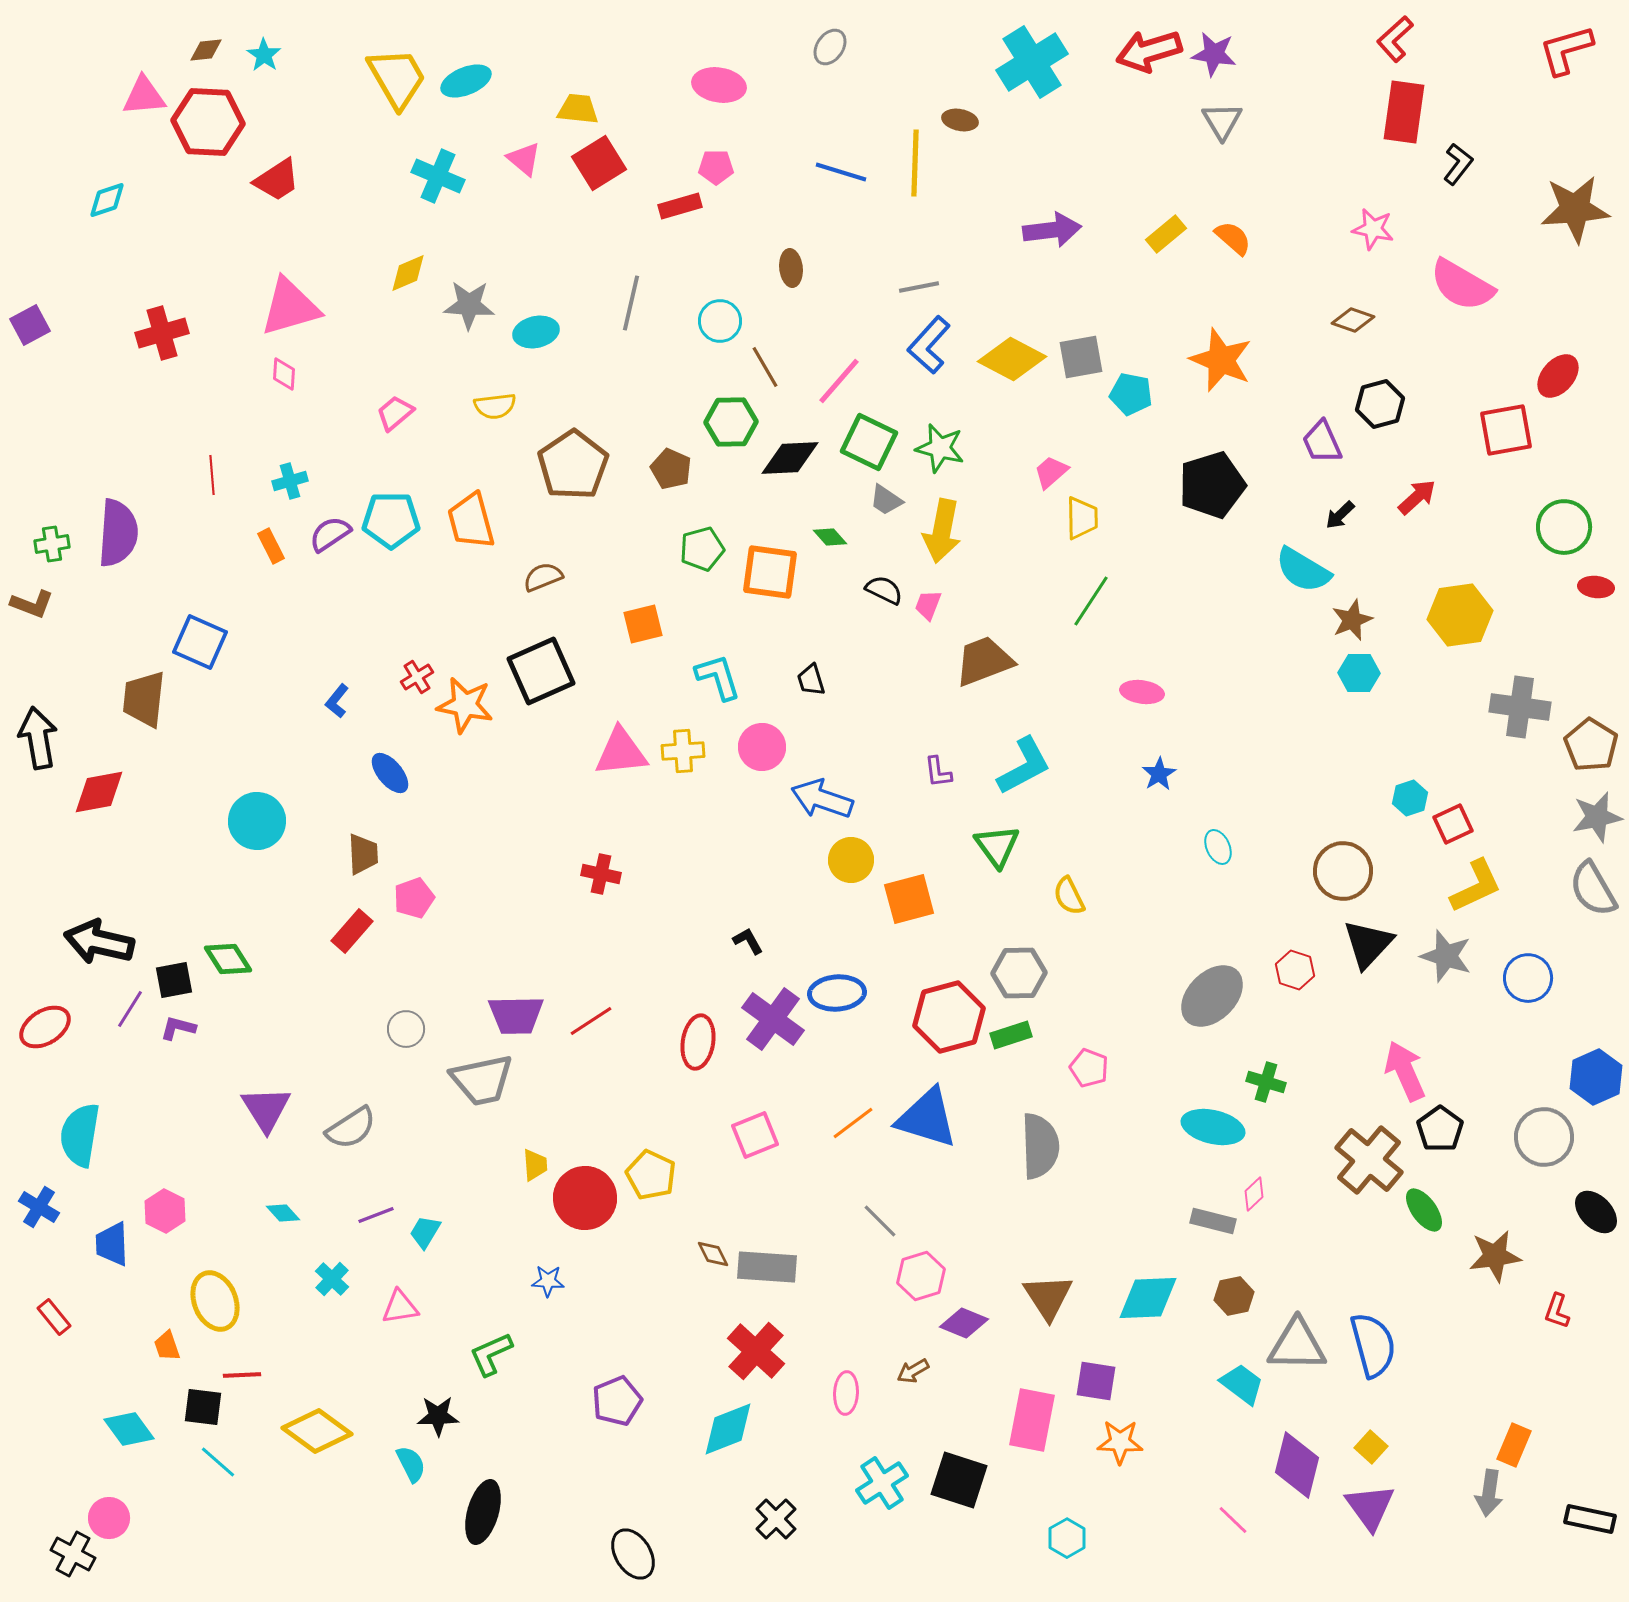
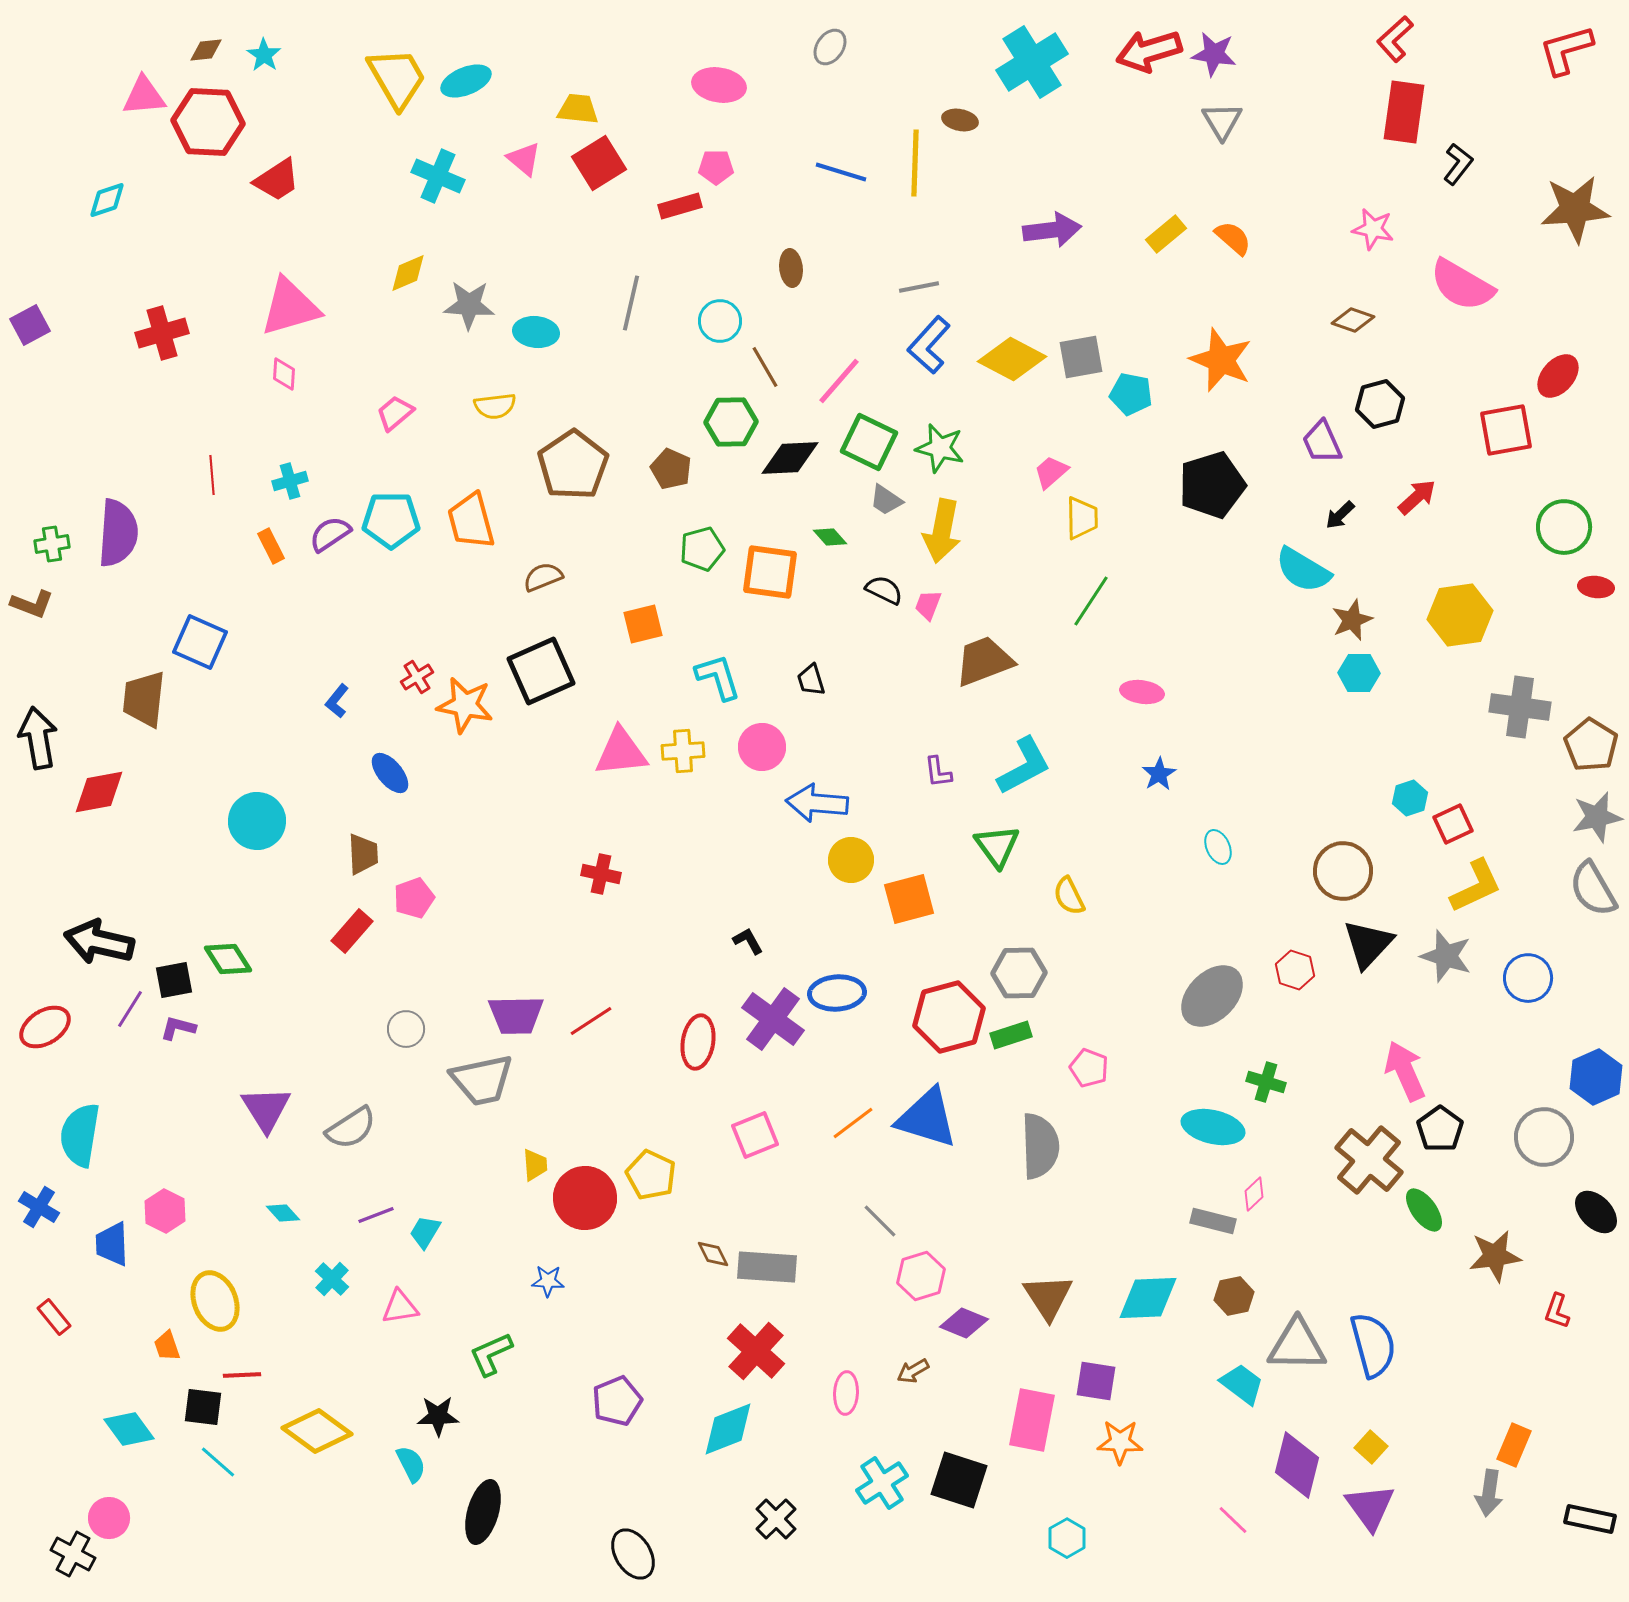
cyan ellipse at (536, 332): rotated 18 degrees clockwise
blue arrow at (822, 799): moved 5 px left, 4 px down; rotated 14 degrees counterclockwise
